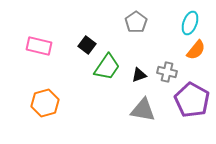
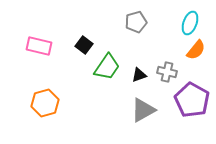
gray pentagon: rotated 20 degrees clockwise
black square: moved 3 px left
gray triangle: rotated 40 degrees counterclockwise
